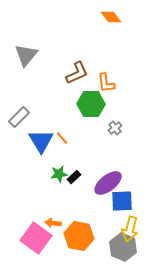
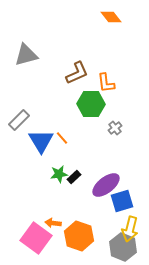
gray triangle: rotated 35 degrees clockwise
gray rectangle: moved 3 px down
purple ellipse: moved 2 px left, 2 px down
blue square: rotated 15 degrees counterclockwise
orange hexagon: rotated 8 degrees clockwise
